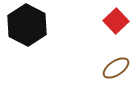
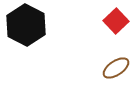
black hexagon: moved 1 px left
